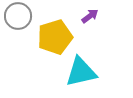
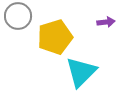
purple arrow: moved 16 px right, 6 px down; rotated 30 degrees clockwise
cyan triangle: rotated 32 degrees counterclockwise
